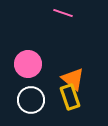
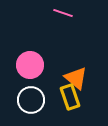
pink circle: moved 2 px right, 1 px down
orange triangle: moved 3 px right, 1 px up
